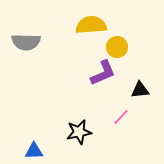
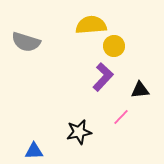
gray semicircle: rotated 16 degrees clockwise
yellow circle: moved 3 px left, 1 px up
purple L-shape: moved 4 px down; rotated 24 degrees counterclockwise
